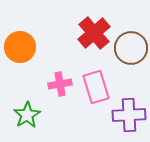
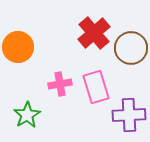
orange circle: moved 2 px left
